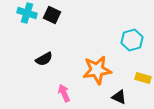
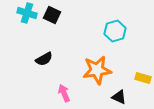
cyan hexagon: moved 17 px left, 9 px up
